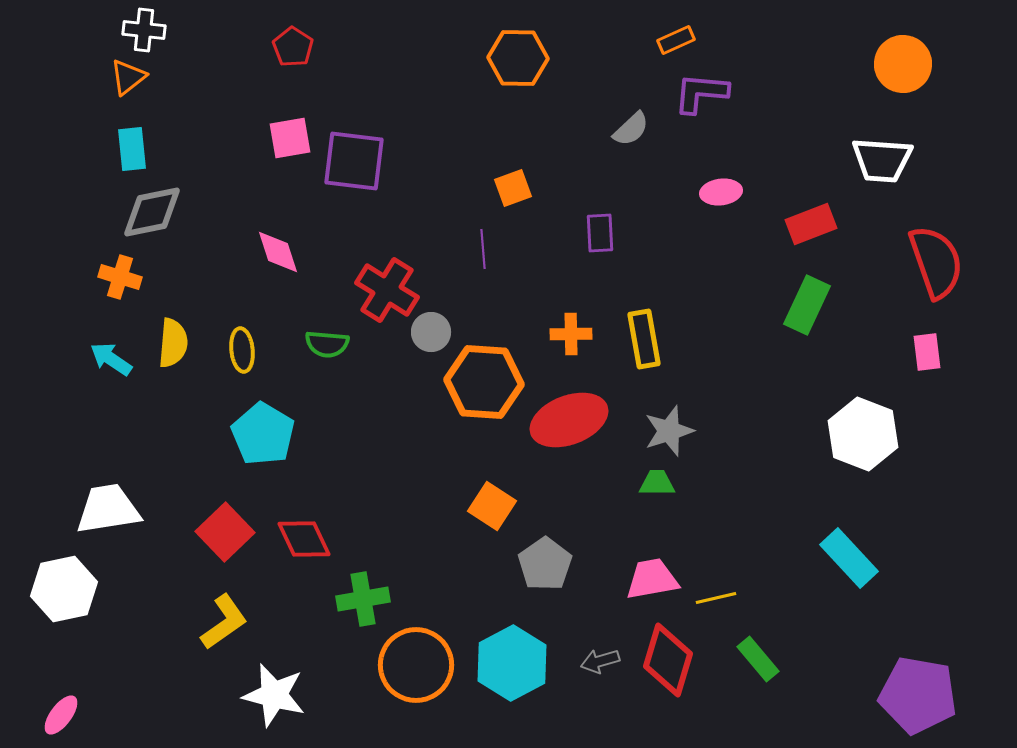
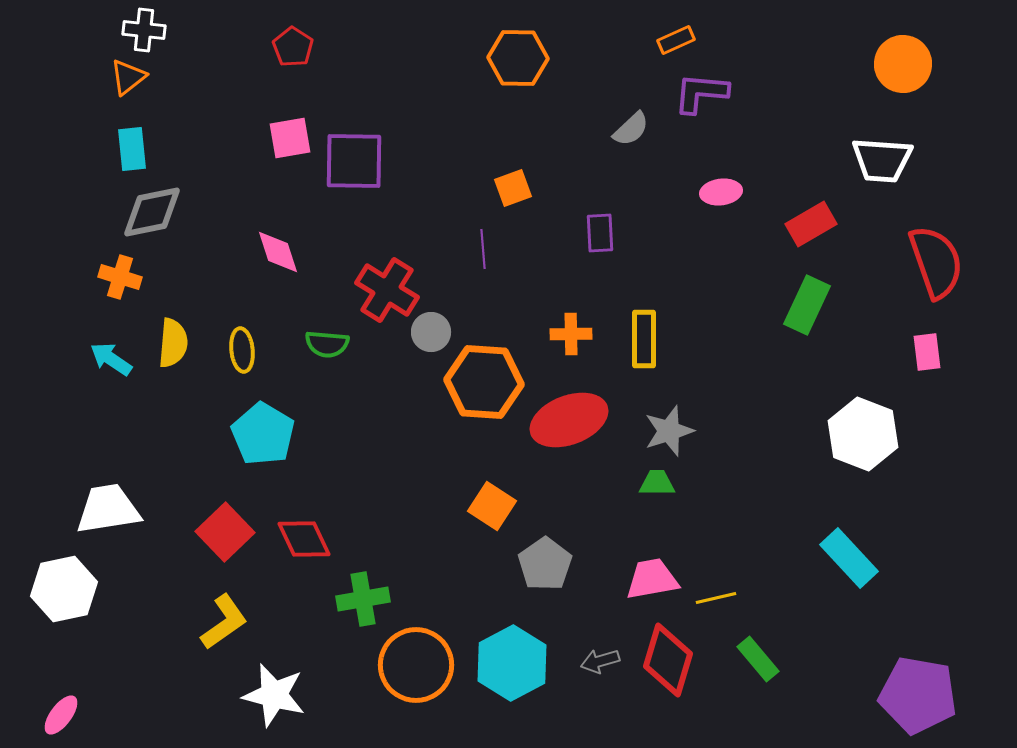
purple square at (354, 161): rotated 6 degrees counterclockwise
red rectangle at (811, 224): rotated 9 degrees counterclockwise
yellow rectangle at (644, 339): rotated 10 degrees clockwise
